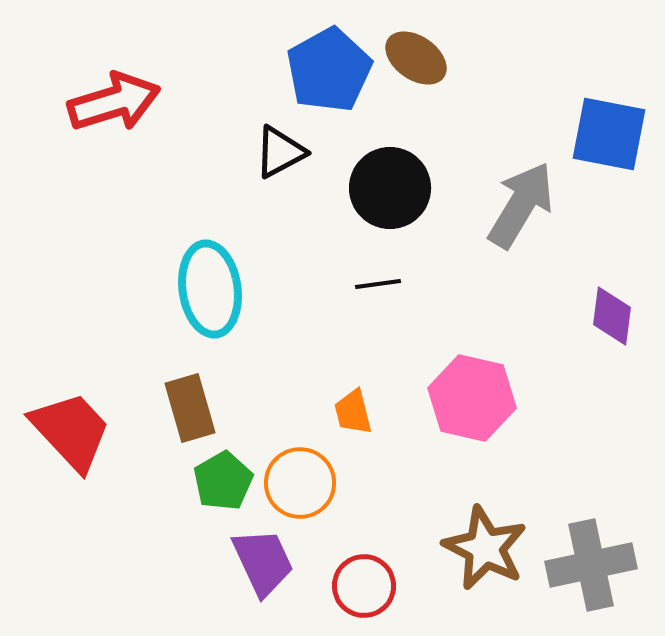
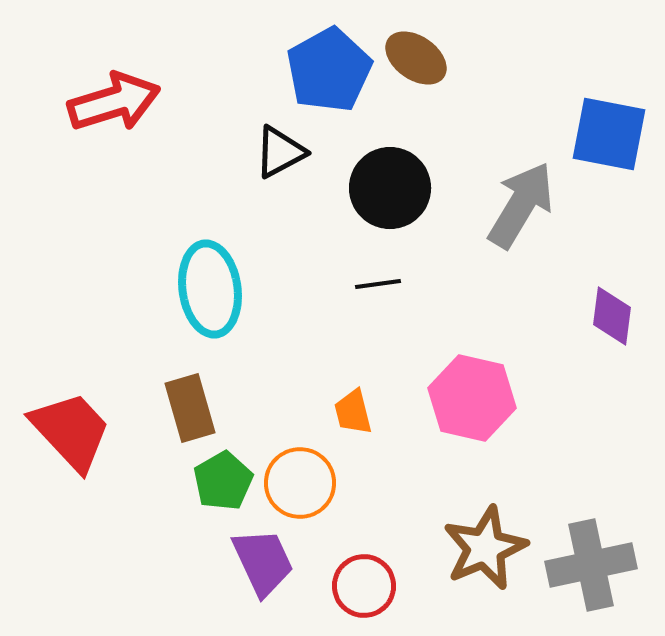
brown star: rotated 22 degrees clockwise
